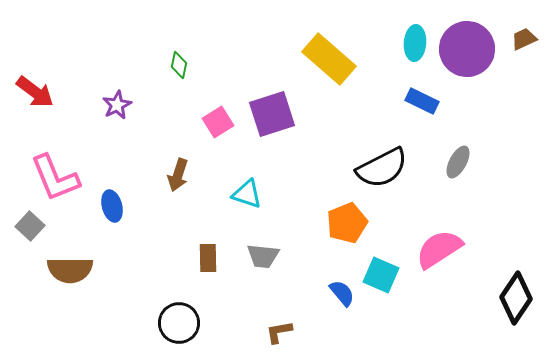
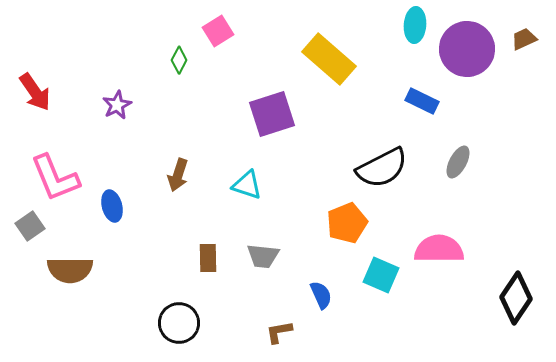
cyan ellipse: moved 18 px up
green diamond: moved 5 px up; rotated 16 degrees clockwise
red arrow: rotated 18 degrees clockwise
pink square: moved 91 px up
cyan triangle: moved 9 px up
gray square: rotated 12 degrees clockwise
pink semicircle: rotated 33 degrees clockwise
blue semicircle: moved 21 px left, 2 px down; rotated 16 degrees clockwise
